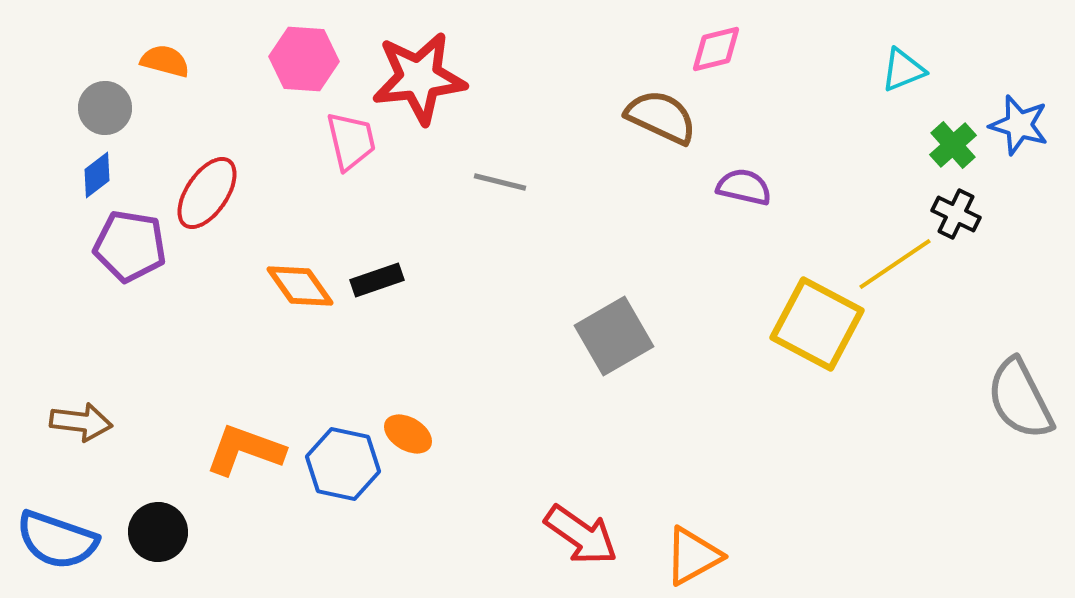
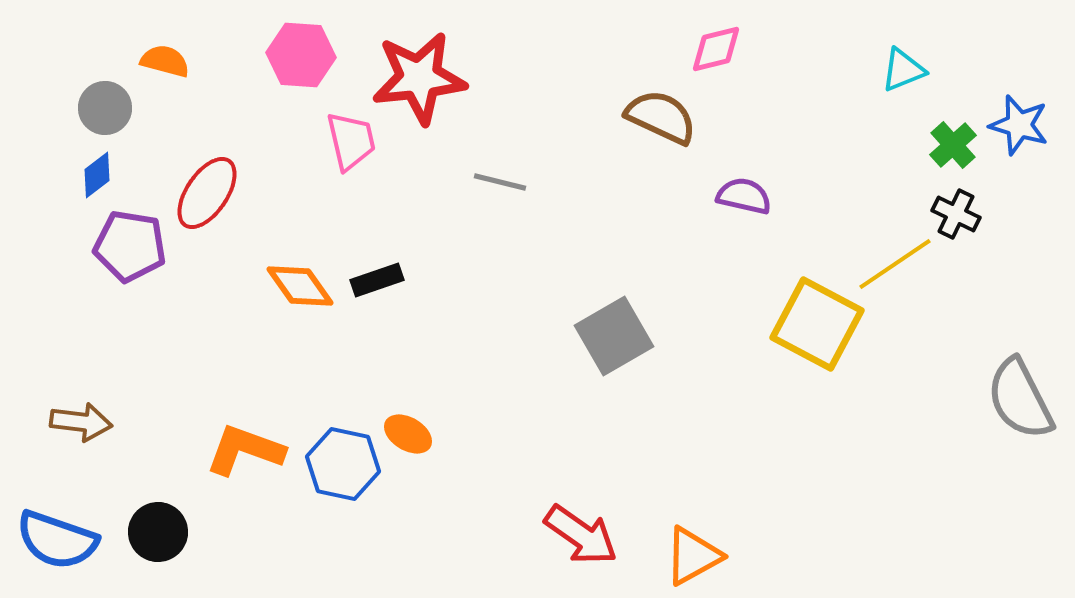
pink hexagon: moved 3 px left, 4 px up
purple semicircle: moved 9 px down
